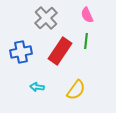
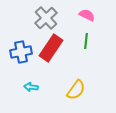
pink semicircle: rotated 140 degrees clockwise
red rectangle: moved 9 px left, 3 px up
cyan arrow: moved 6 px left
